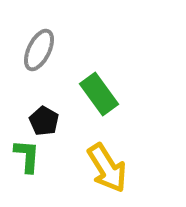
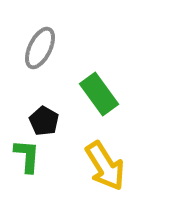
gray ellipse: moved 1 px right, 2 px up
yellow arrow: moved 2 px left, 2 px up
